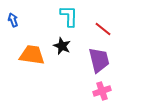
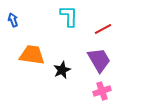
red line: rotated 66 degrees counterclockwise
black star: moved 24 px down; rotated 24 degrees clockwise
purple trapezoid: rotated 16 degrees counterclockwise
